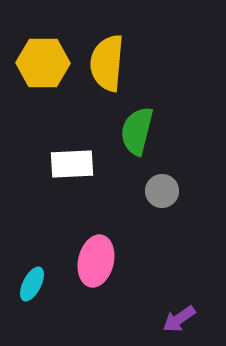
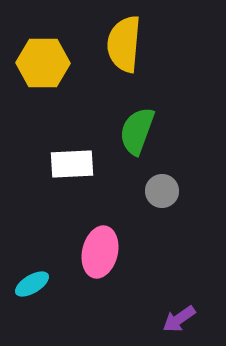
yellow semicircle: moved 17 px right, 19 px up
green semicircle: rotated 6 degrees clockwise
pink ellipse: moved 4 px right, 9 px up
cyan ellipse: rotated 32 degrees clockwise
